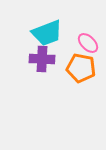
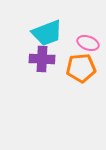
pink ellipse: rotated 25 degrees counterclockwise
orange pentagon: rotated 16 degrees counterclockwise
